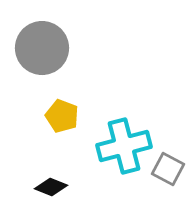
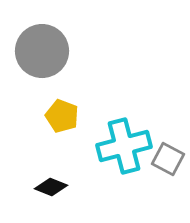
gray circle: moved 3 px down
gray square: moved 10 px up
